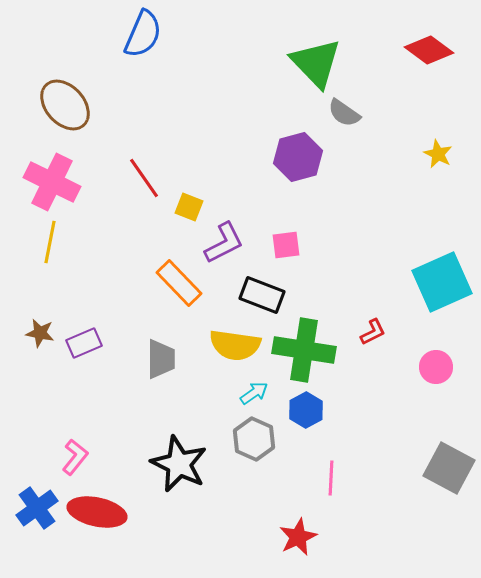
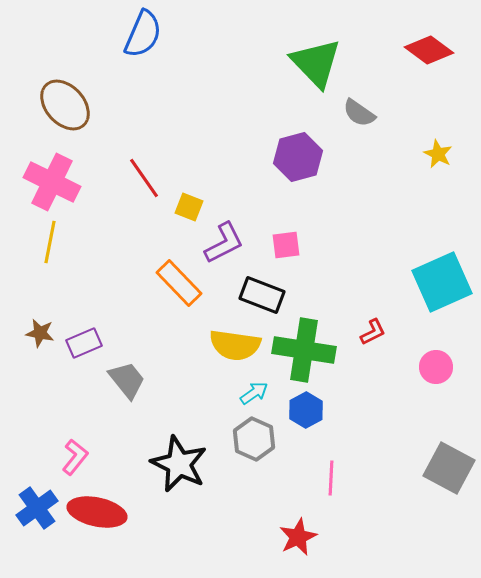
gray semicircle: moved 15 px right
gray trapezoid: moved 34 px left, 21 px down; rotated 39 degrees counterclockwise
